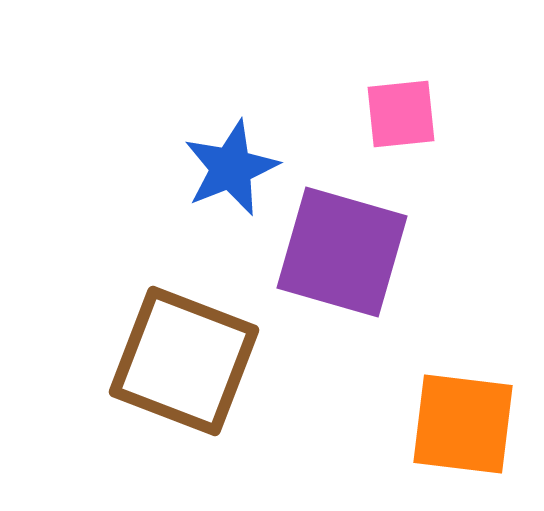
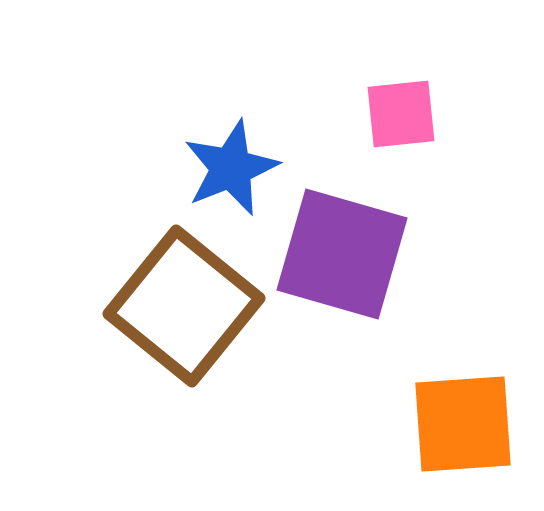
purple square: moved 2 px down
brown square: moved 55 px up; rotated 18 degrees clockwise
orange square: rotated 11 degrees counterclockwise
